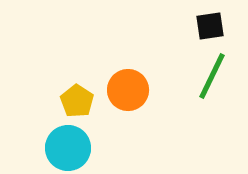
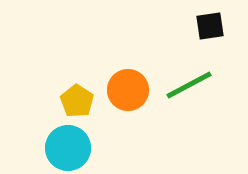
green line: moved 23 px left, 9 px down; rotated 36 degrees clockwise
